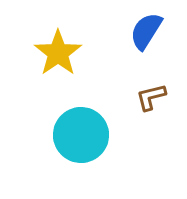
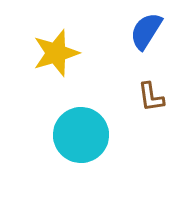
yellow star: moved 2 px left; rotated 18 degrees clockwise
brown L-shape: rotated 84 degrees counterclockwise
